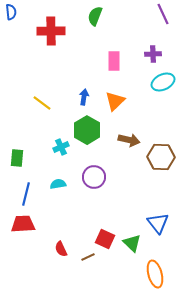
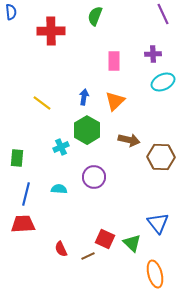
cyan semicircle: moved 1 px right, 5 px down; rotated 14 degrees clockwise
brown line: moved 1 px up
